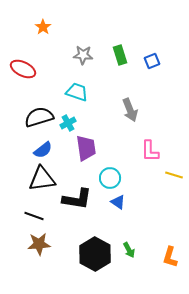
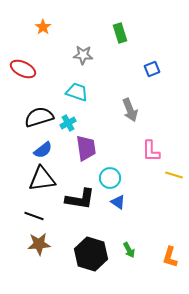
green rectangle: moved 22 px up
blue square: moved 8 px down
pink L-shape: moved 1 px right
black L-shape: moved 3 px right
black hexagon: moved 4 px left; rotated 12 degrees counterclockwise
